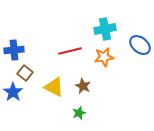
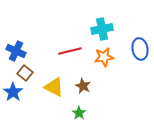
cyan cross: moved 3 px left
blue ellipse: moved 4 px down; rotated 40 degrees clockwise
blue cross: moved 2 px right, 1 px down; rotated 30 degrees clockwise
green star: rotated 16 degrees counterclockwise
